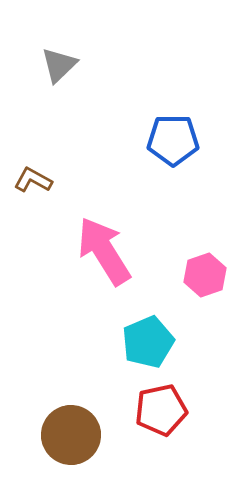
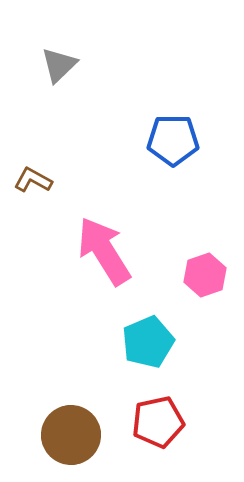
red pentagon: moved 3 px left, 12 px down
